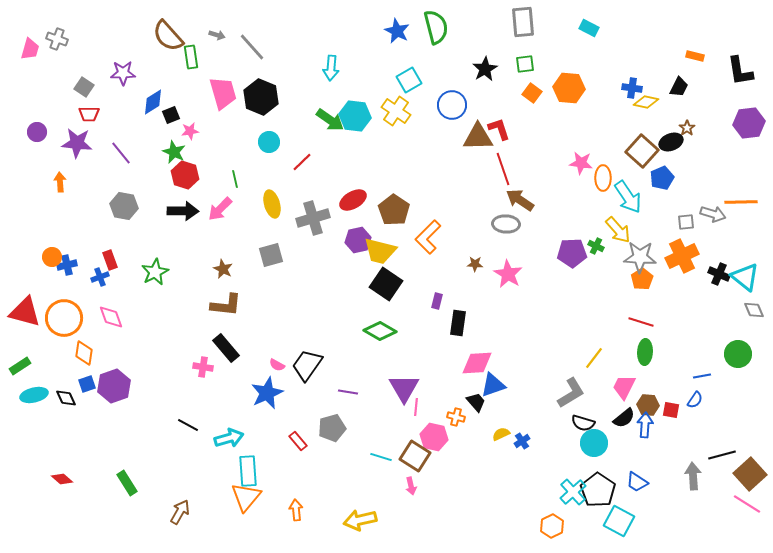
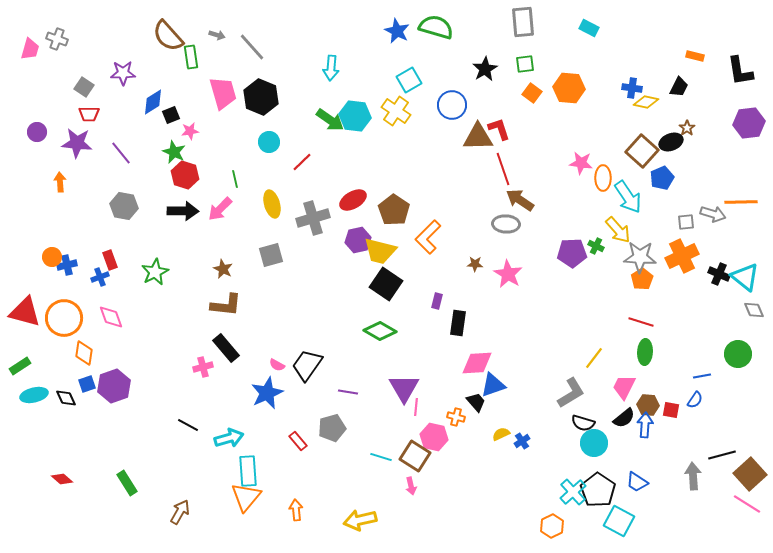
green semicircle at (436, 27): rotated 60 degrees counterclockwise
pink cross at (203, 367): rotated 24 degrees counterclockwise
